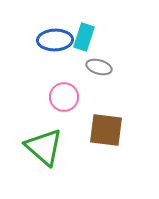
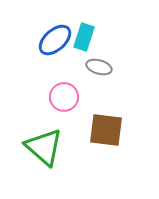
blue ellipse: rotated 40 degrees counterclockwise
